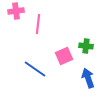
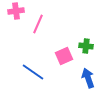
pink line: rotated 18 degrees clockwise
blue line: moved 2 px left, 3 px down
